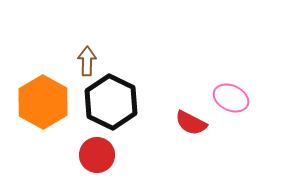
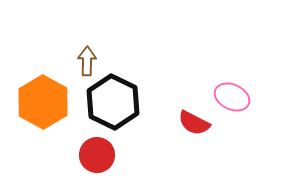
pink ellipse: moved 1 px right, 1 px up
black hexagon: moved 2 px right
red semicircle: moved 3 px right
